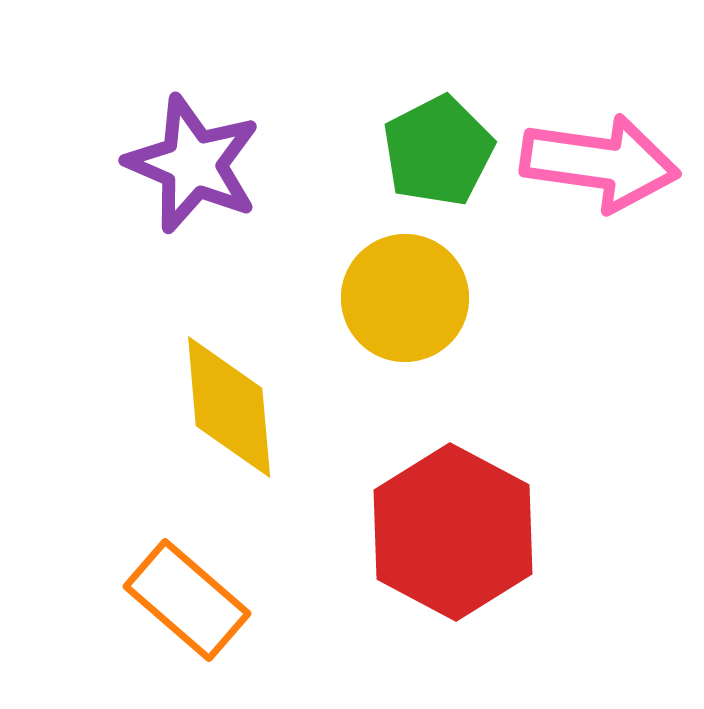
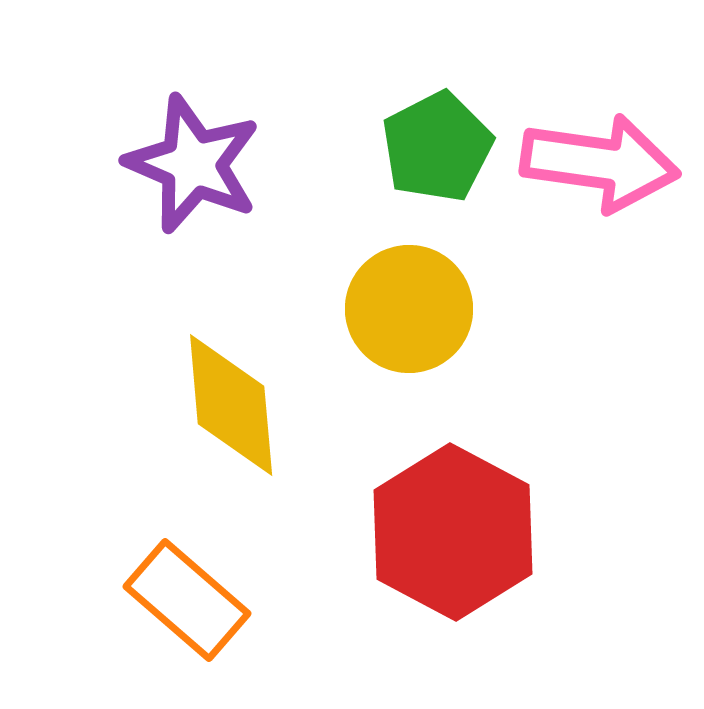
green pentagon: moved 1 px left, 4 px up
yellow circle: moved 4 px right, 11 px down
yellow diamond: moved 2 px right, 2 px up
